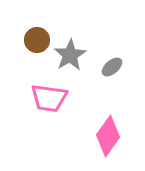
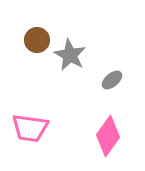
gray star: rotated 12 degrees counterclockwise
gray ellipse: moved 13 px down
pink trapezoid: moved 19 px left, 30 px down
